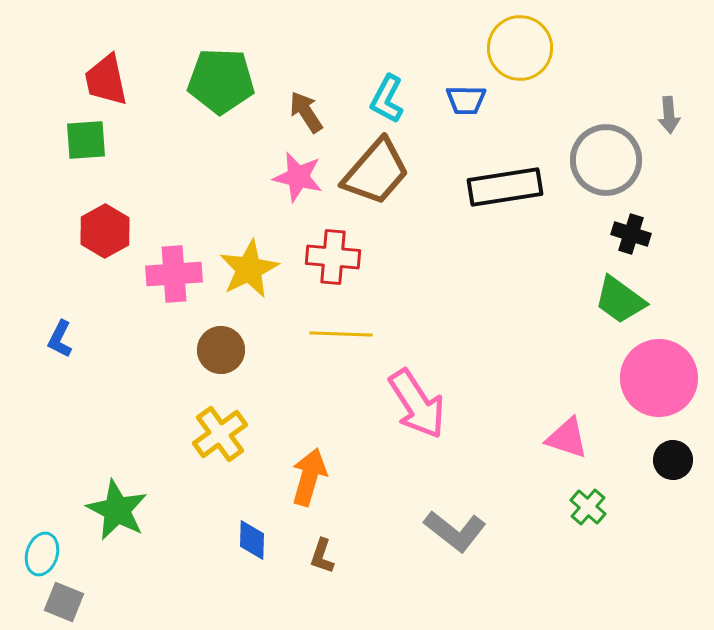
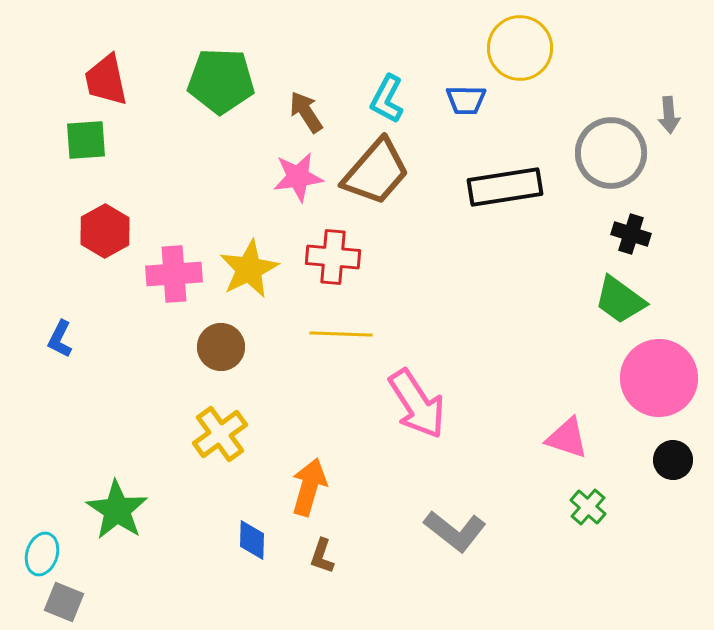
gray circle: moved 5 px right, 7 px up
pink star: rotated 21 degrees counterclockwise
brown circle: moved 3 px up
orange arrow: moved 10 px down
green star: rotated 6 degrees clockwise
